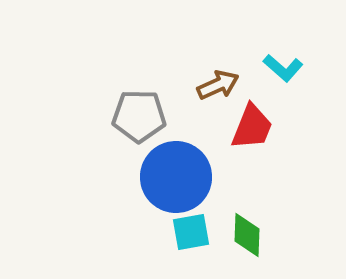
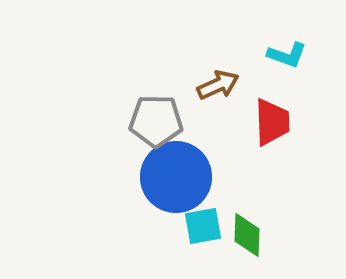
cyan L-shape: moved 4 px right, 13 px up; rotated 21 degrees counterclockwise
gray pentagon: moved 17 px right, 5 px down
red trapezoid: moved 20 px right, 5 px up; rotated 24 degrees counterclockwise
cyan square: moved 12 px right, 6 px up
